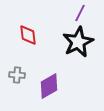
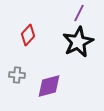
purple line: moved 1 px left
red diamond: rotated 50 degrees clockwise
purple diamond: rotated 16 degrees clockwise
